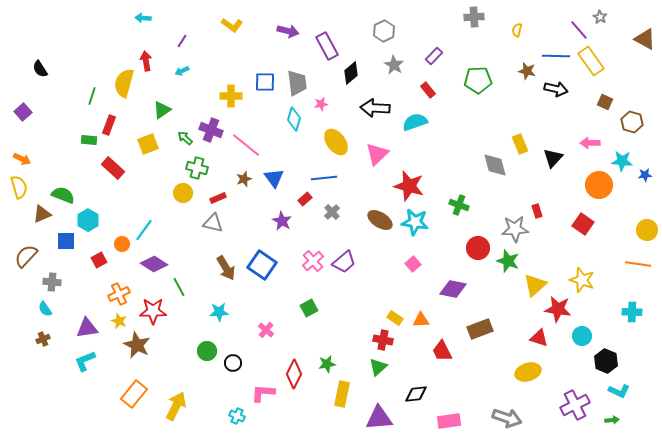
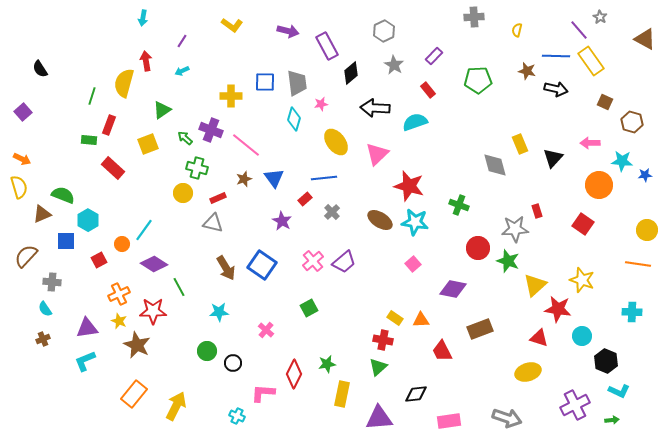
cyan arrow at (143, 18): rotated 84 degrees counterclockwise
